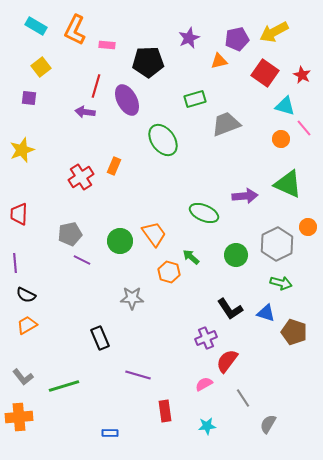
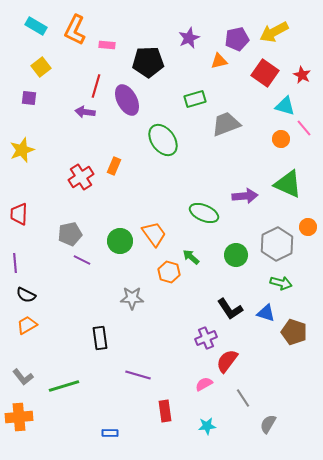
black rectangle at (100, 338): rotated 15 degrees clockwise
